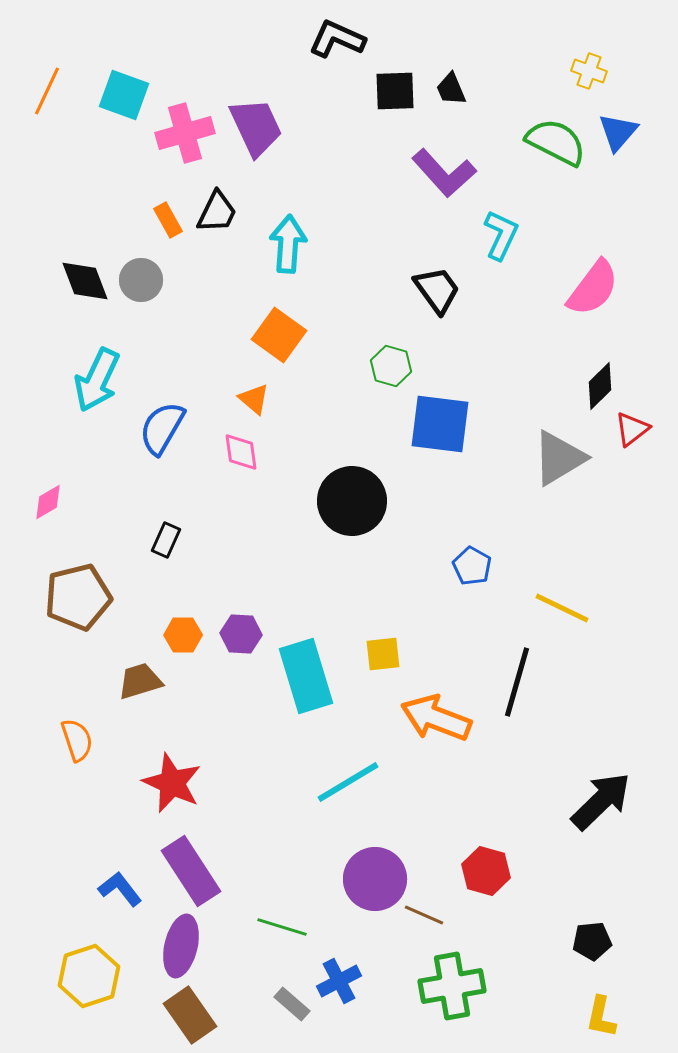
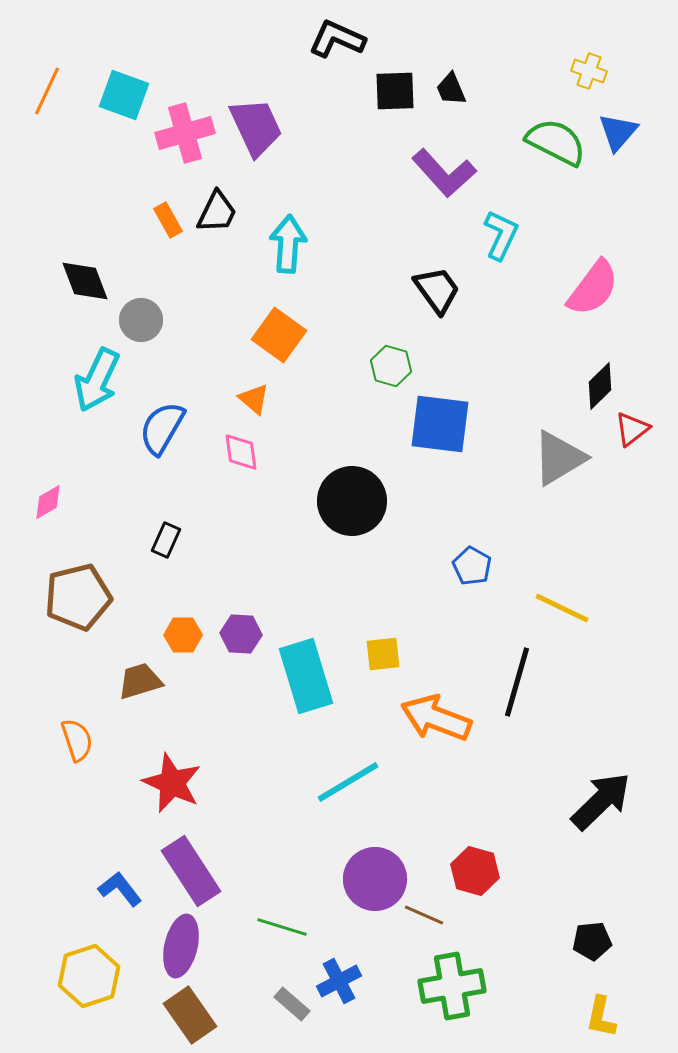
gray circle at (141, 280): moved 40 px down
red hexagon at (486, 871): moved 11 px left
